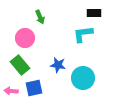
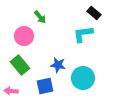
black rectangle: rotated 40 degrees clockwise
green arrow: rotated 16 degrees counterclockwise
pink circle: moved 1 px left, 2 px up
blue square: moved 11 px right, 2 px up
